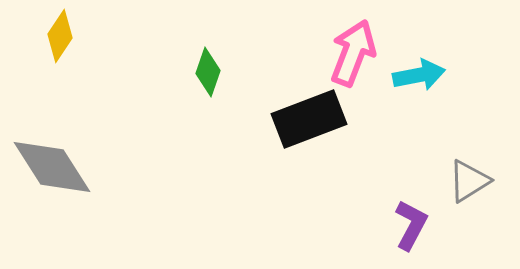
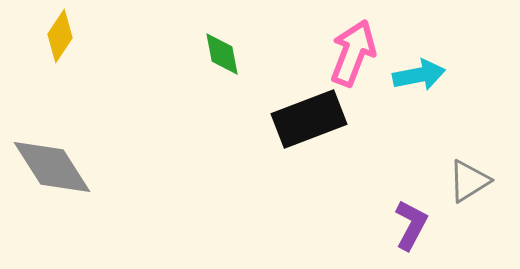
green diamond: moved 14 px right, 18 px up; rotated 30 degrees counterclockwise
